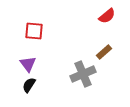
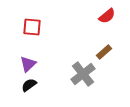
red square: moved 2 px left, 4 px up
purple triangle: rotated 24 degrees clockwise
gray cross: rotated 15 degrees counterclockwise
black semicircle: rotated 21 degrees clockwise
